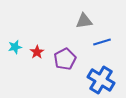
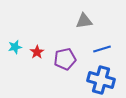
blue line: moved 7 px down
purple pentagon: rotated 15 degrees clockwise
blue cross: rotated 16 degrees counterclockwise
